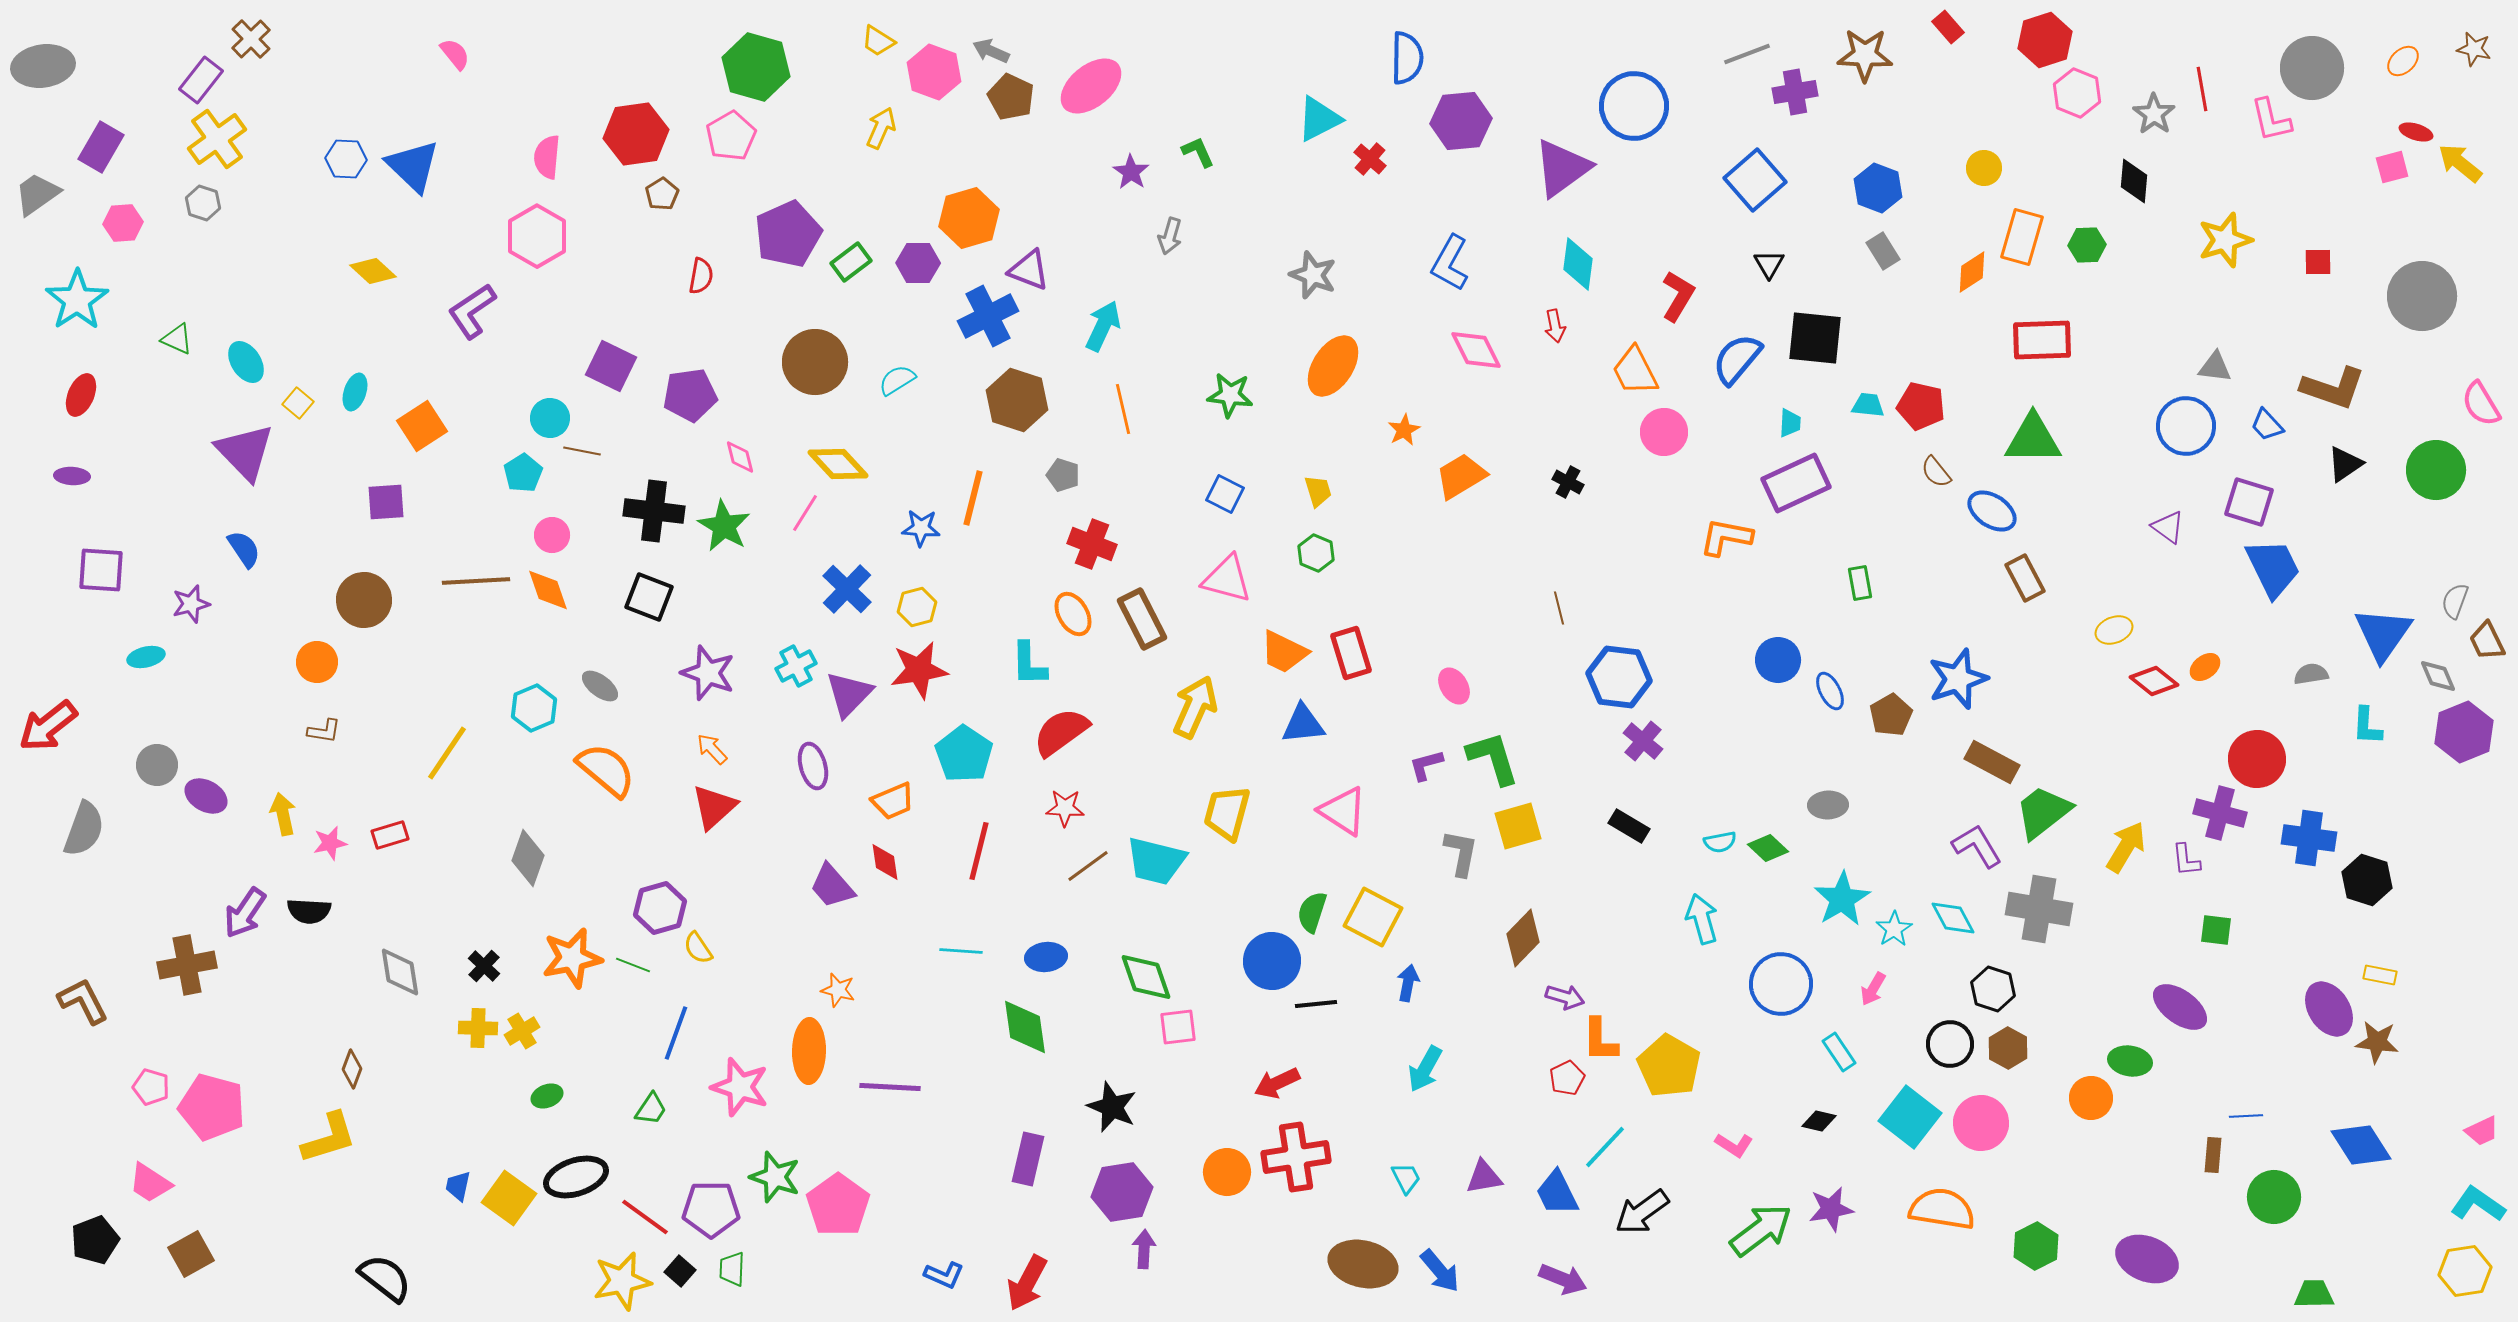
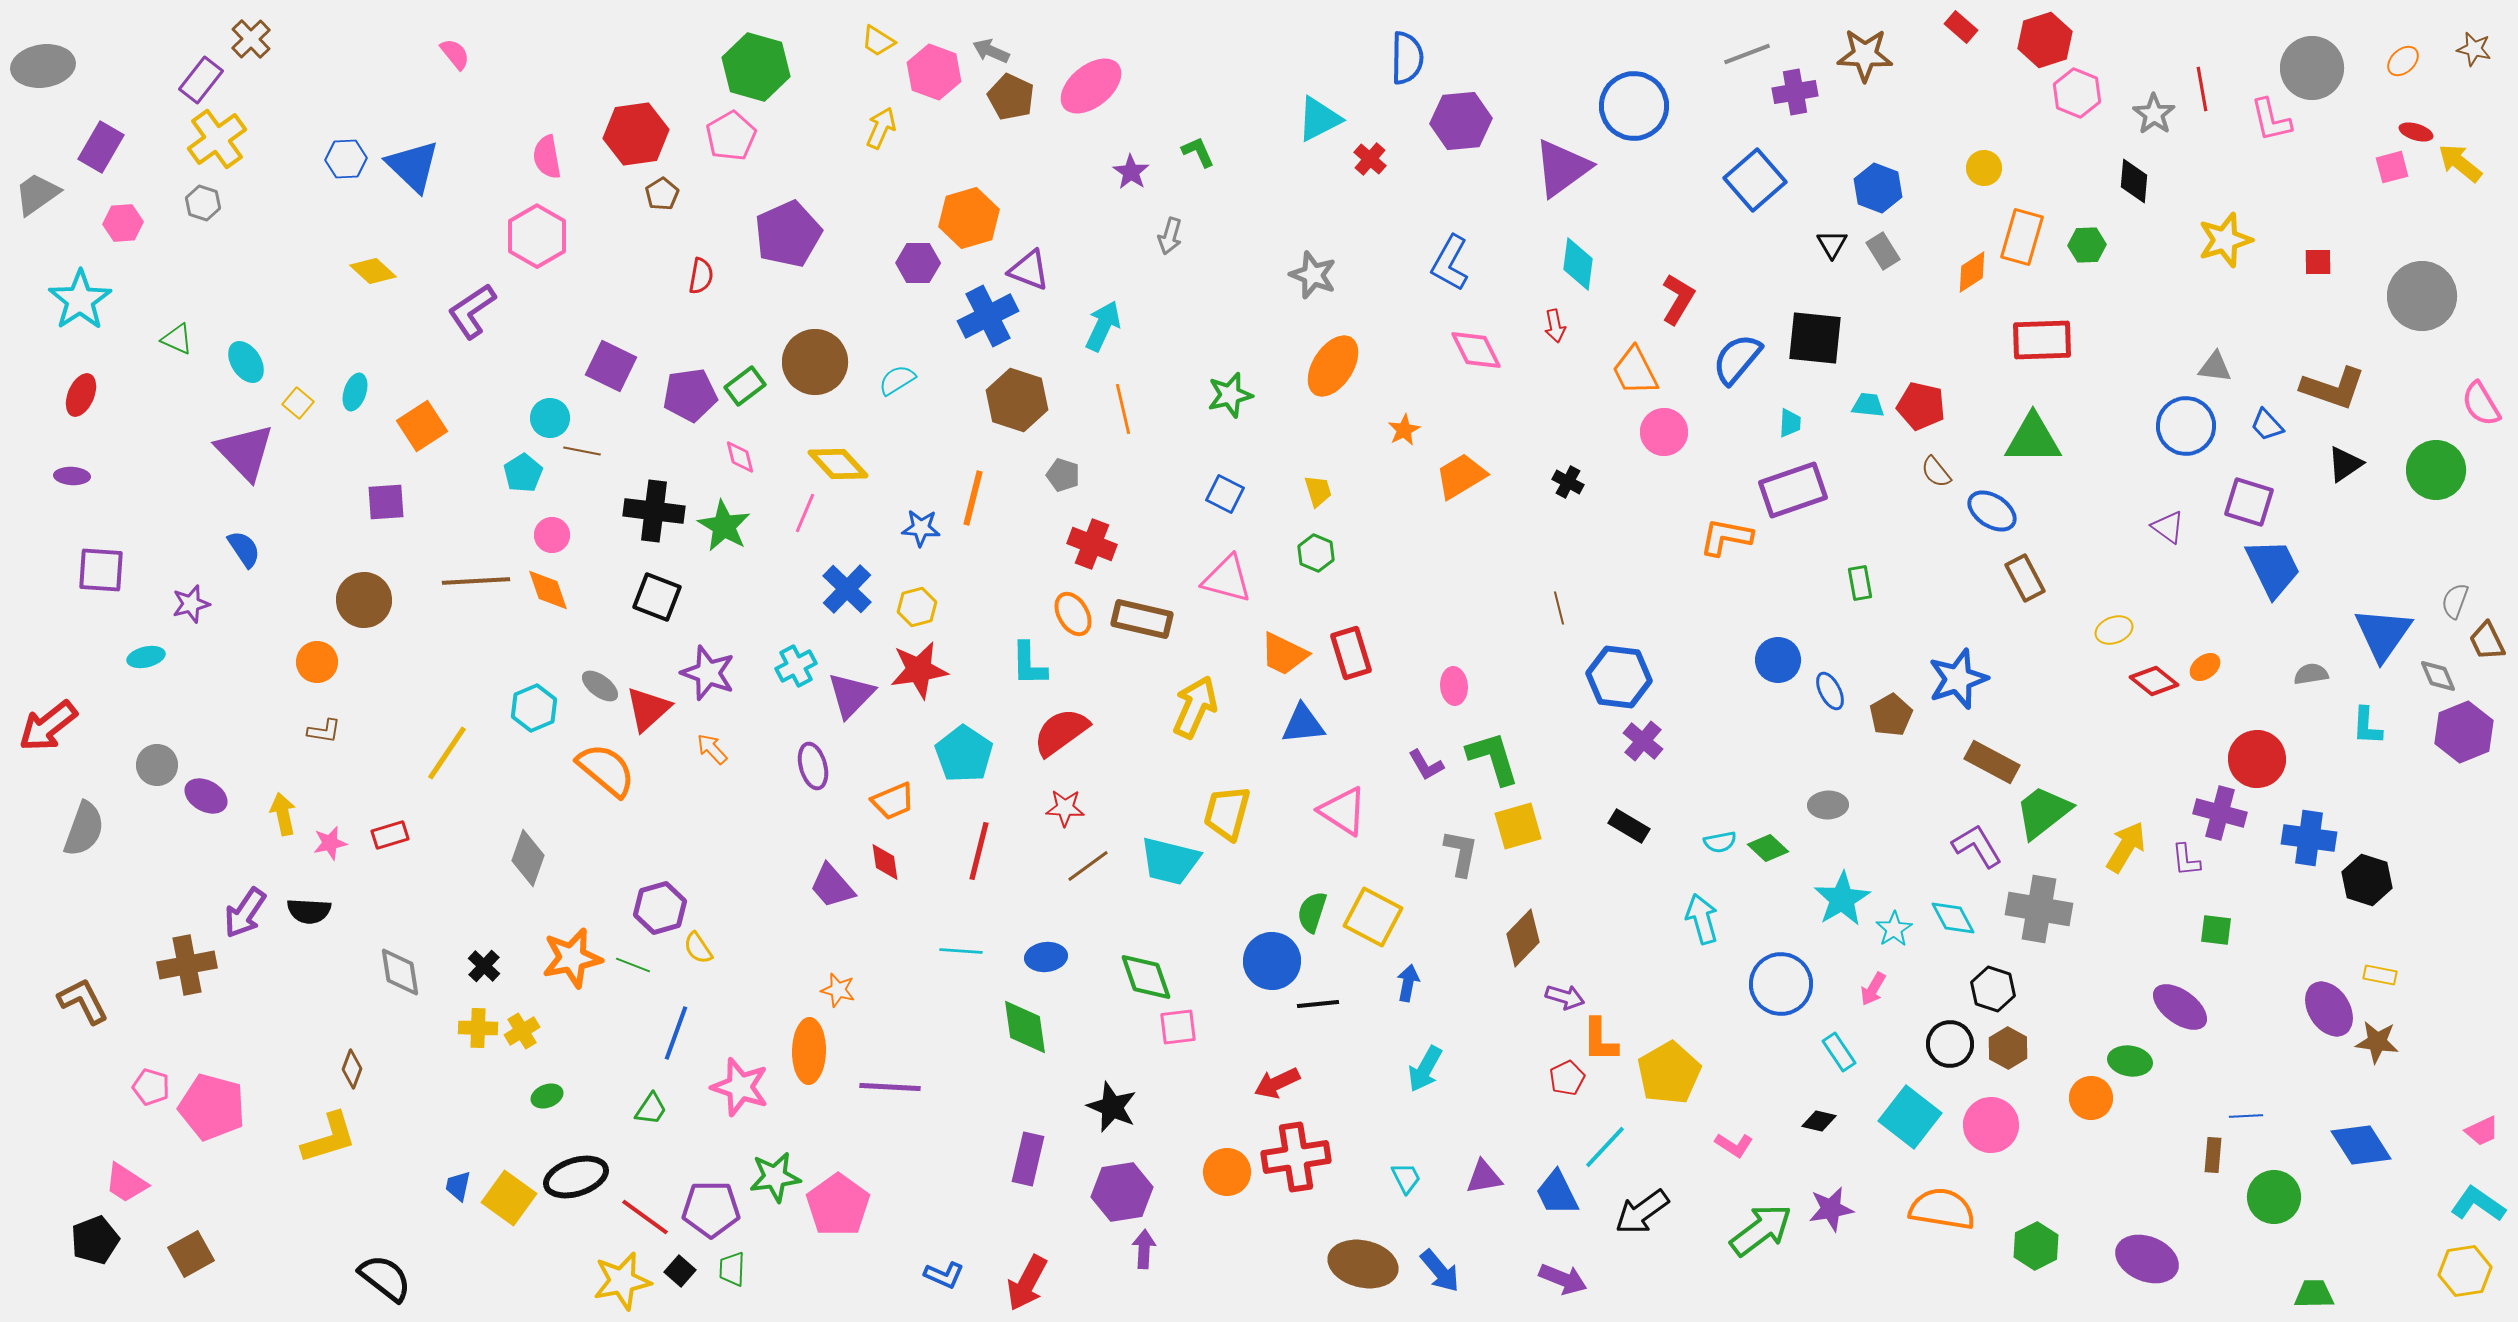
red rectangle at (1948, 27): moved 13 px right; rotated 8 degrees counterclockwise
pink semicircle at (547, 157): rotated 15 degrees counterclockwise
blue hexagon at (346, 159): rotated 6 degrees counterclockwise
green rectangle at (851, 262): moved 106 px left, 124 px down
black triangle at (1769, 264): moved 63 px right, 20 px up
red L-shape at (1678, 296): moved 3 px down
cyan star at (77, 300): moved 3 px right
green star at (1230, 395): rotated 21 degrees counterclockwise
purple rectangle at (1796, 483): moved 3 px left, 7 px down; rotated 6 degrees clockwise
pink line at (805, 513): rotated 9 degrees counterclockwise
black square at (649, 597): moved 8 px right
brown rectangle at (1142, 619): rotated 50 degrees counterclockwise
orange trapezoid at (1284, 652): moved 2 px down
pink ellipse at (1454, 686): rotated 27 degrees clockwise
purple triangle at (849, 694): moved 2 px right, 1 px down
purple L-shape at (1426, 765): rotated 105 degrees counterclockwise
red triangle at (714, 807): moved 66 px left, 98 px up
cyan trapezoid at (1156, 861): moved 14 px right
black line at (1316, 1004): moved 2 px right
yellow pentagon at (1669, 1066): moved 7 px down; rotated 12 degrees clockwise
pink circle at (1981, 1123): moved 10 px right, 2 px down
green star at (775, 1177): rotated 27 degrees counterclockwise
pink trapezoid at (150, 1183): moved 24 px left
